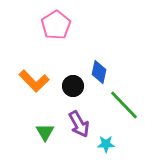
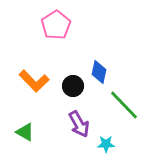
green triangle: moved 20 px left; rotated 30 degrees counterclockwise
